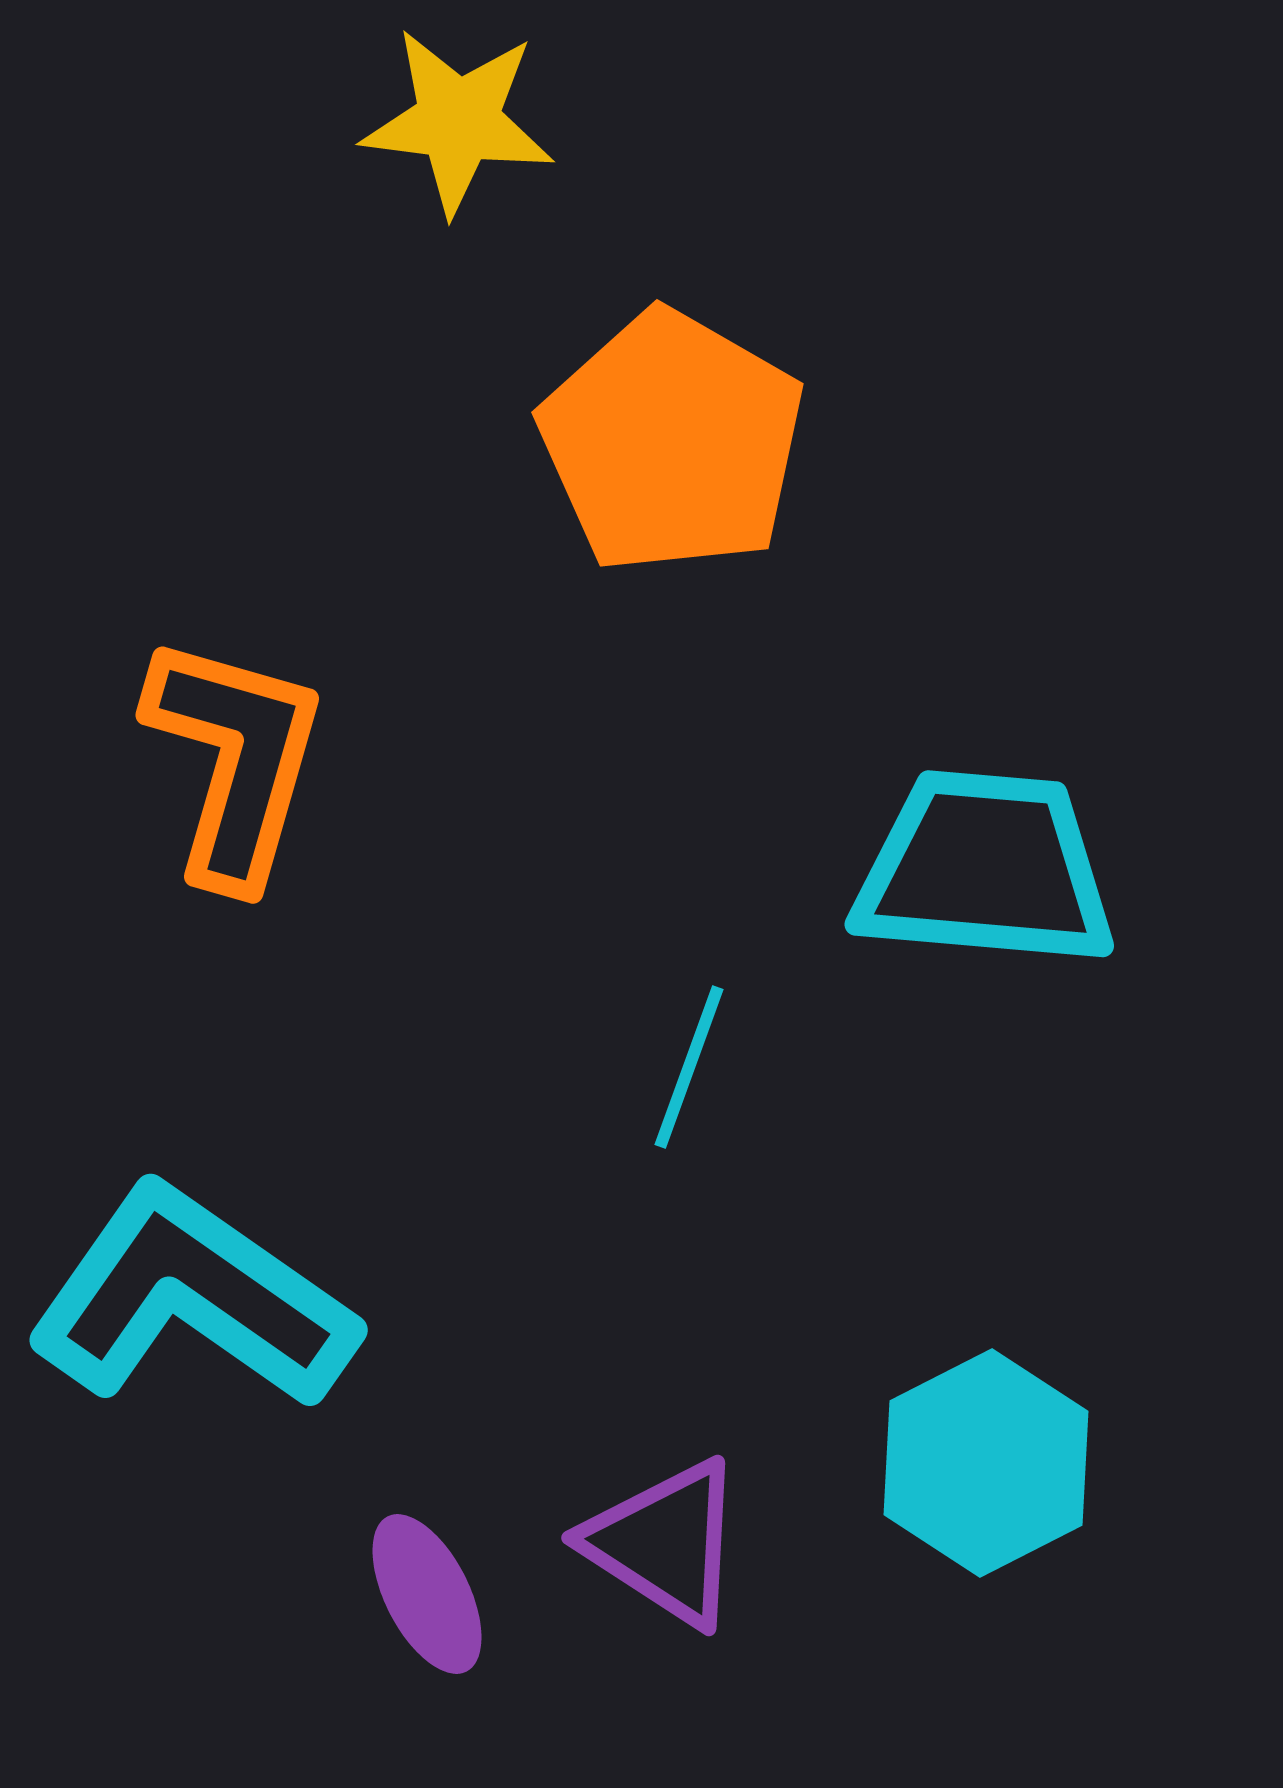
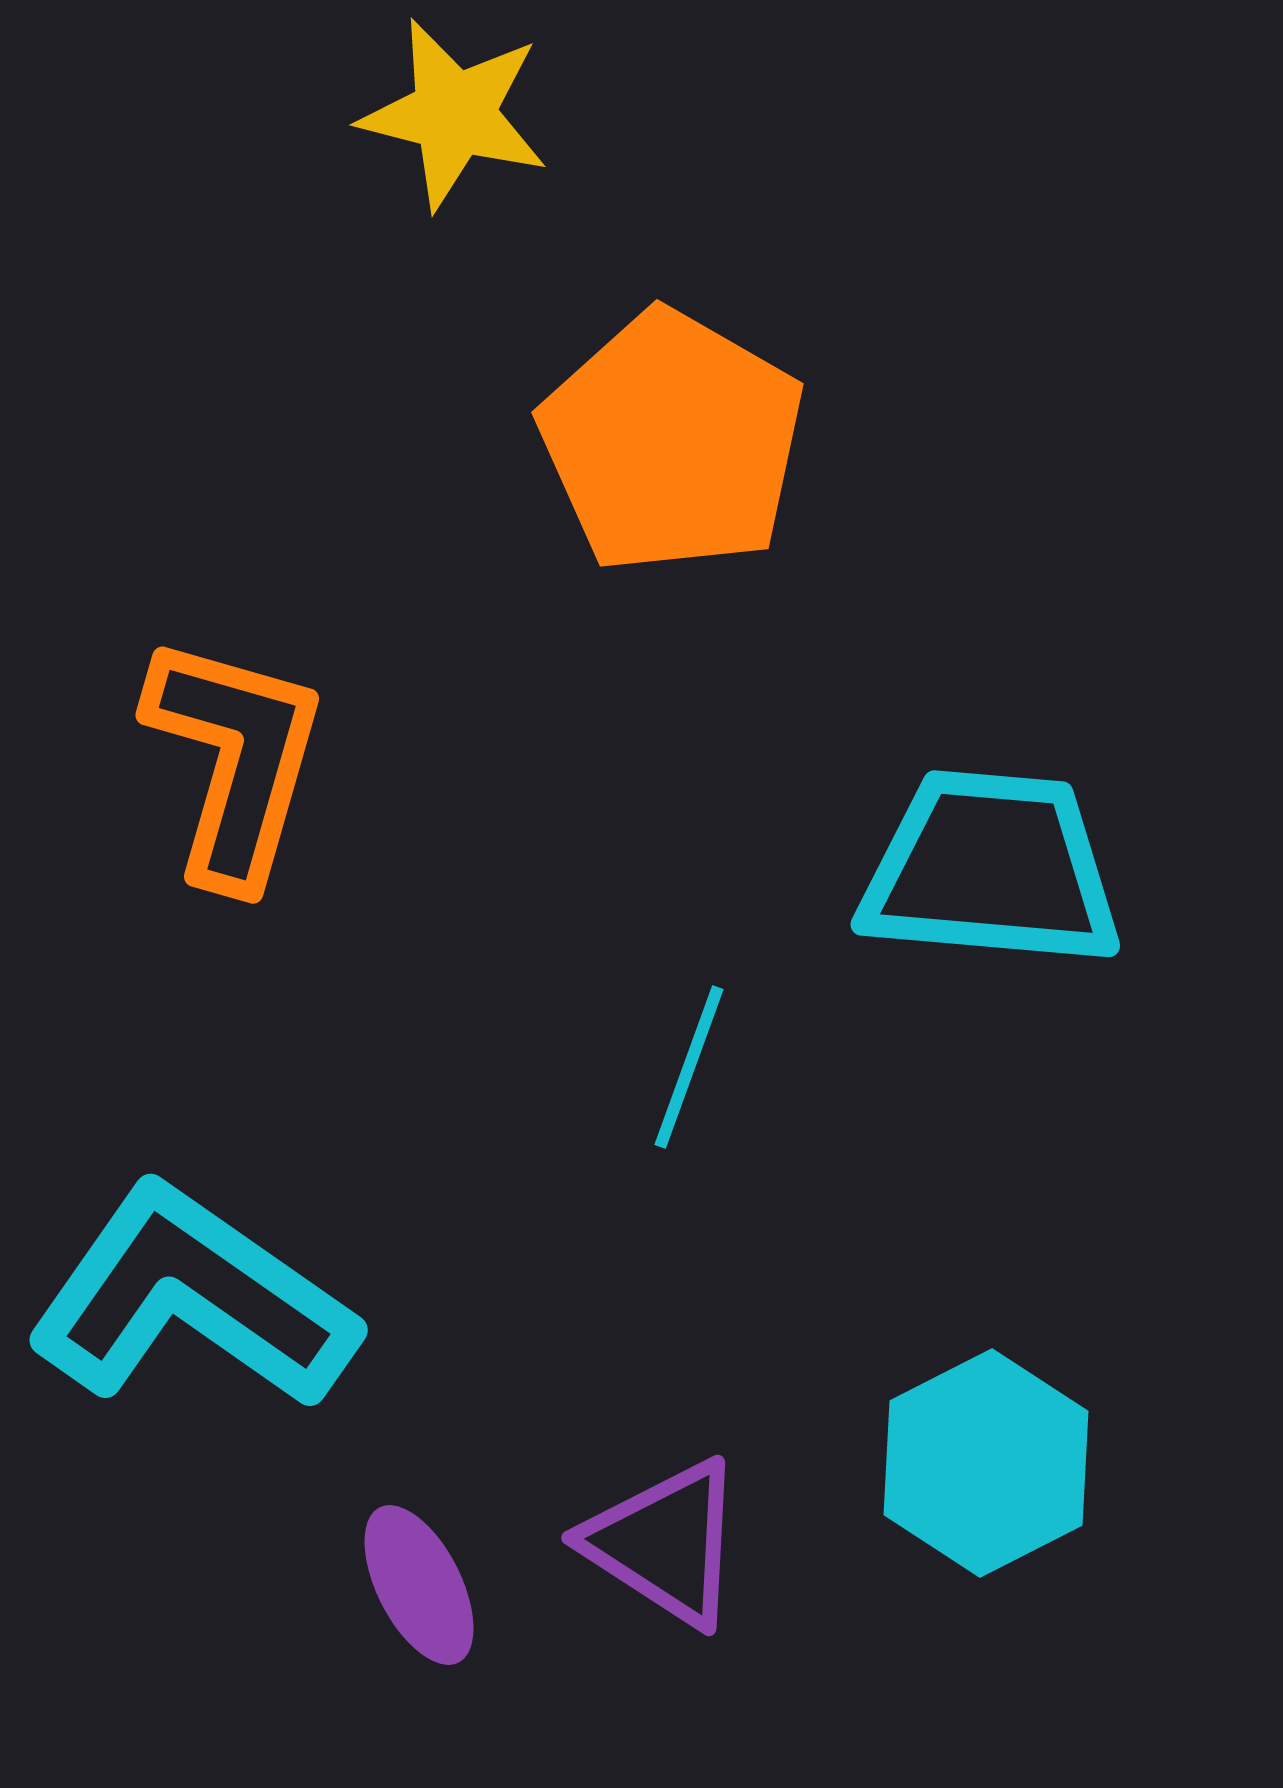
yellow star: moved 4 px left, 7 px up; rotated 7 degrees clockwise
cyan trapezoid: moved 6 px right
purple ellipse: moved 8 px left, 9 px up
